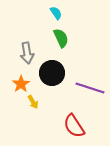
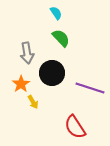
green semicircle: rotated 18 degrees counterclockwise
red semicircle: moved 1 px right, 1 px down
